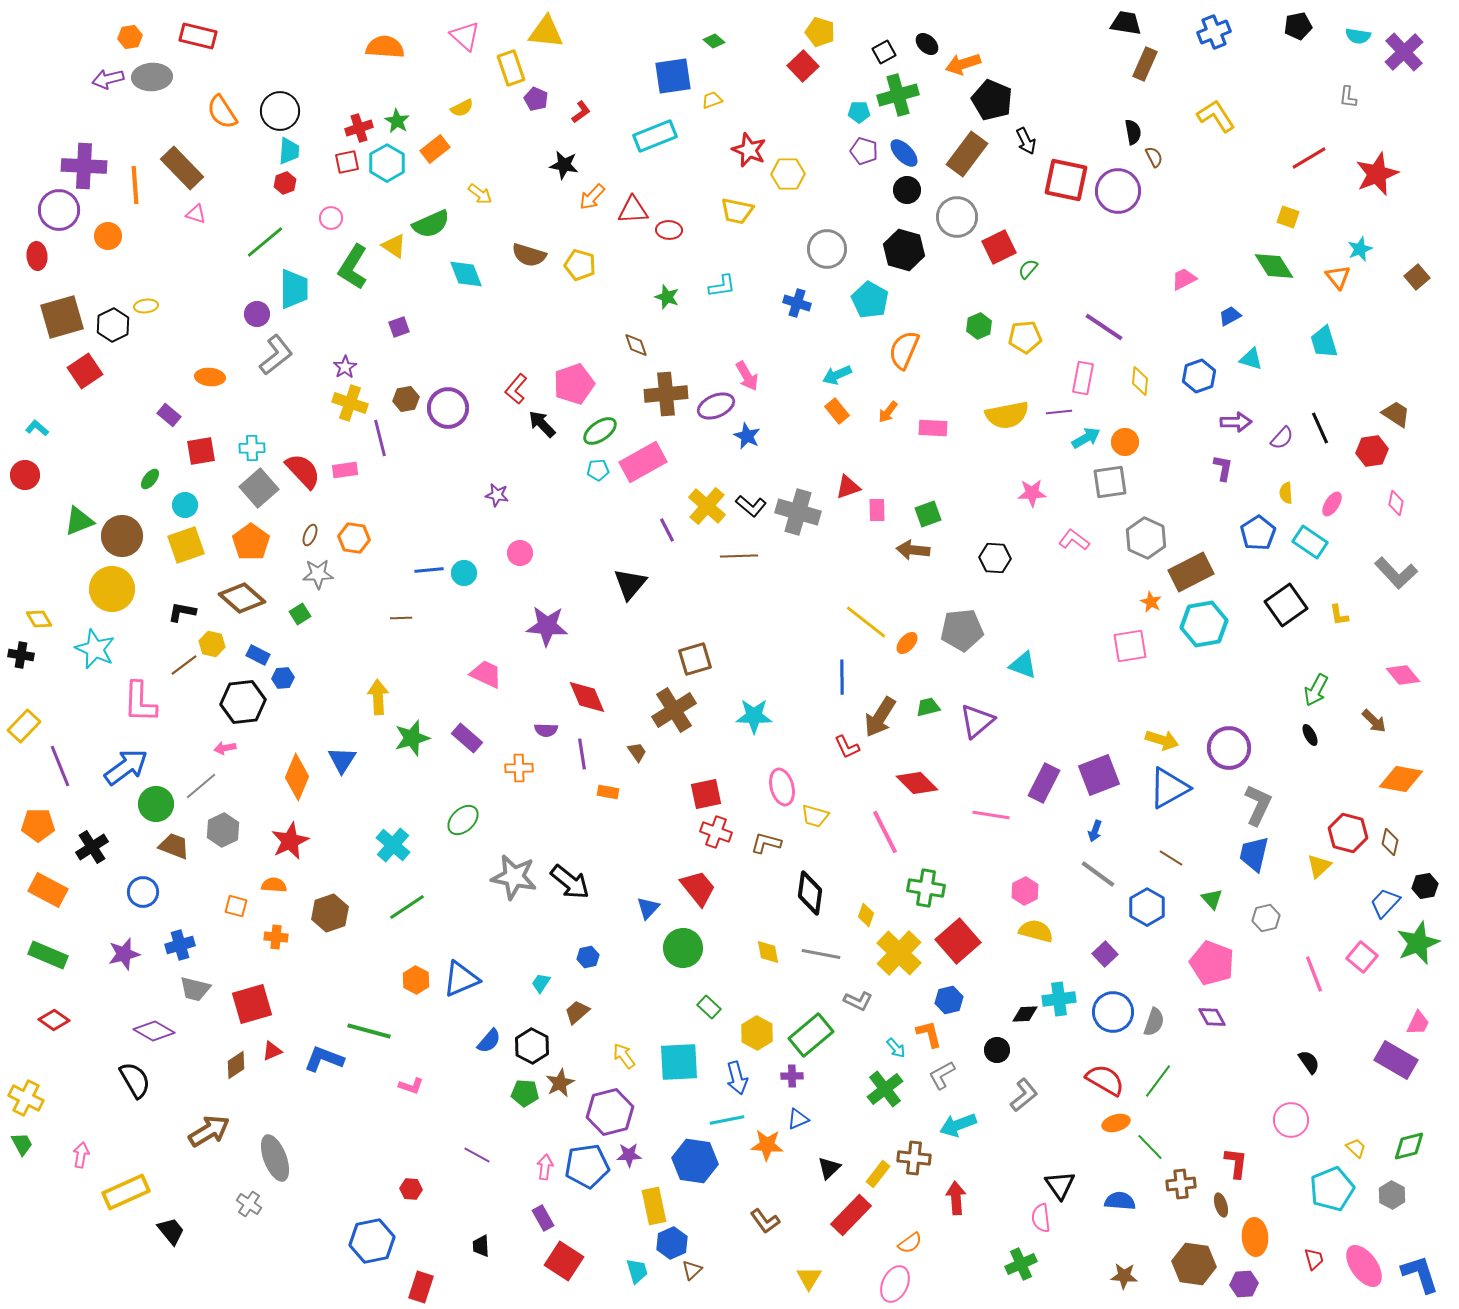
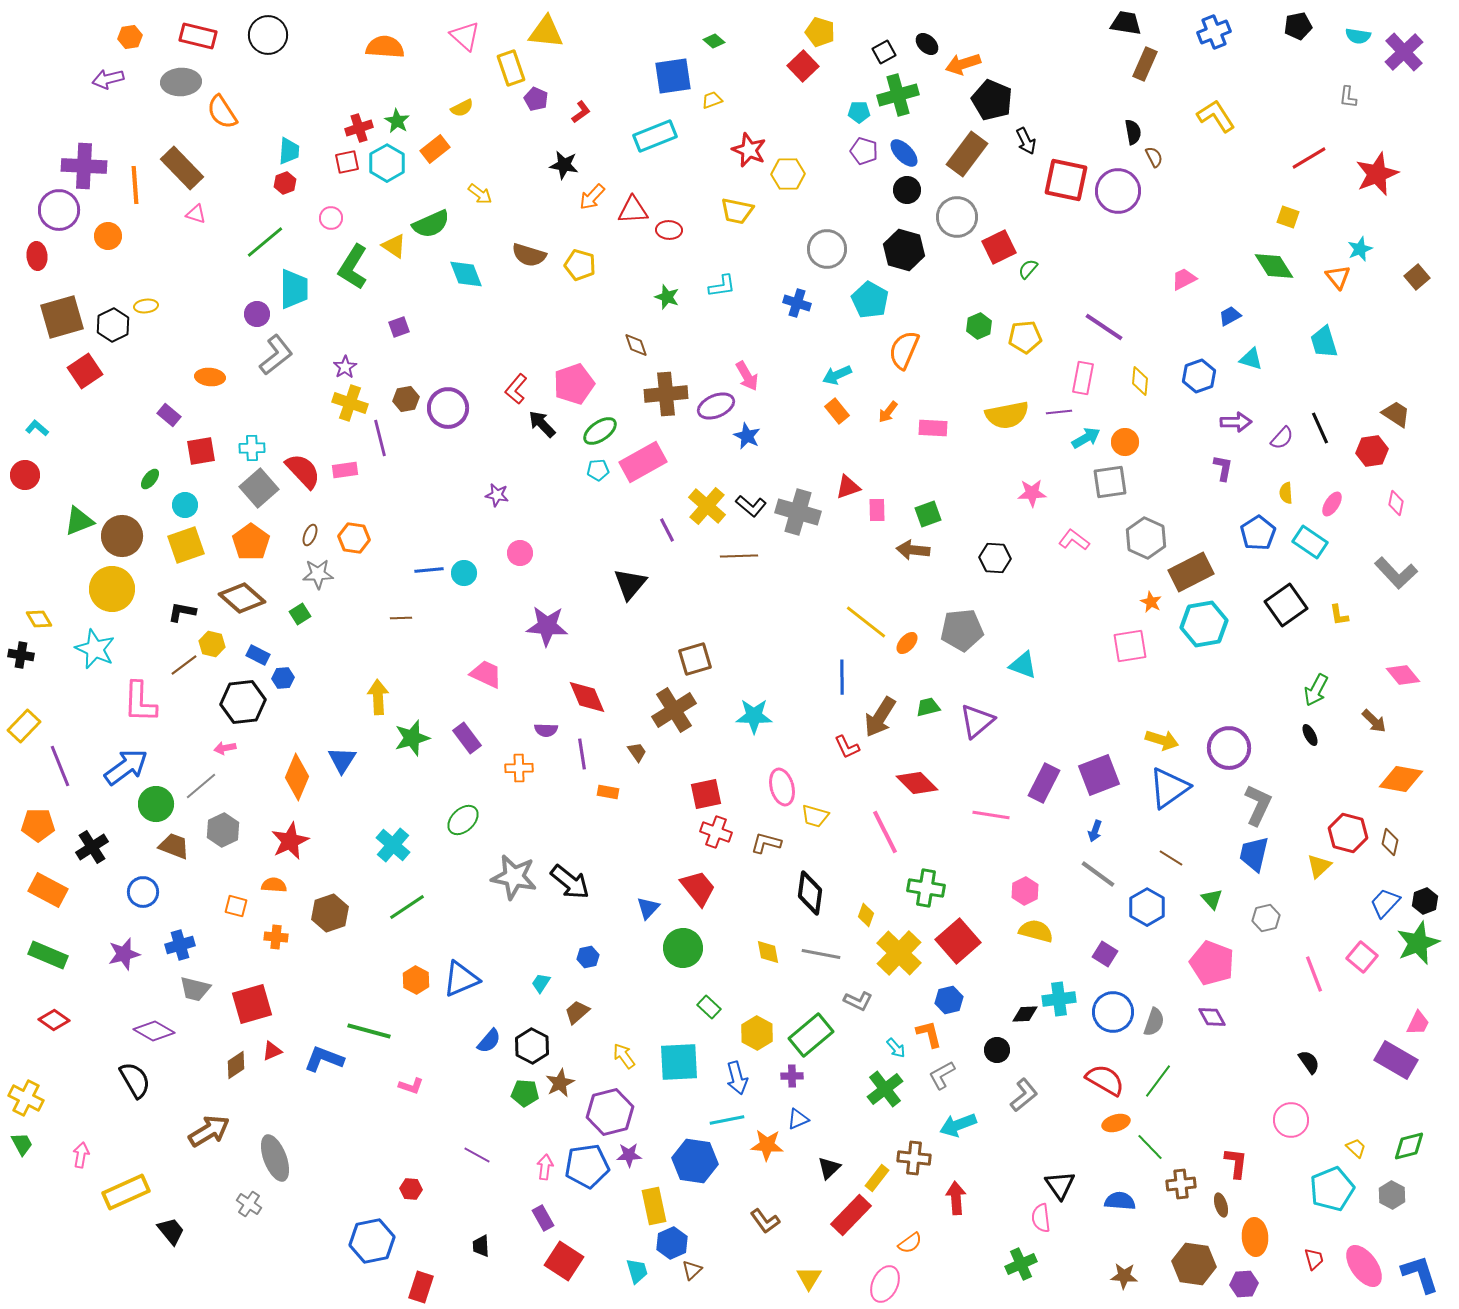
gray ellipse at (152, 77): moved 29 px right, 5 px down
black circle at (280, 111): moved 12 px left, 76 px up
purple rectangle at (467, 738): rotated 12 degrees clockwise
blue triangle at (1169, 788): rotated 6 degrees counterclockwise
black hexagon at (1425, 886): moved 15 px down; rotated 10 degrees counterclockwise
purple square at (1105, 954): rotated 15 degrees counterclockwise
yellow rectangle at (878, 1174): moved 1 px left, 4 px down
pink ellipse at (895, 1284): moved 10 px left
